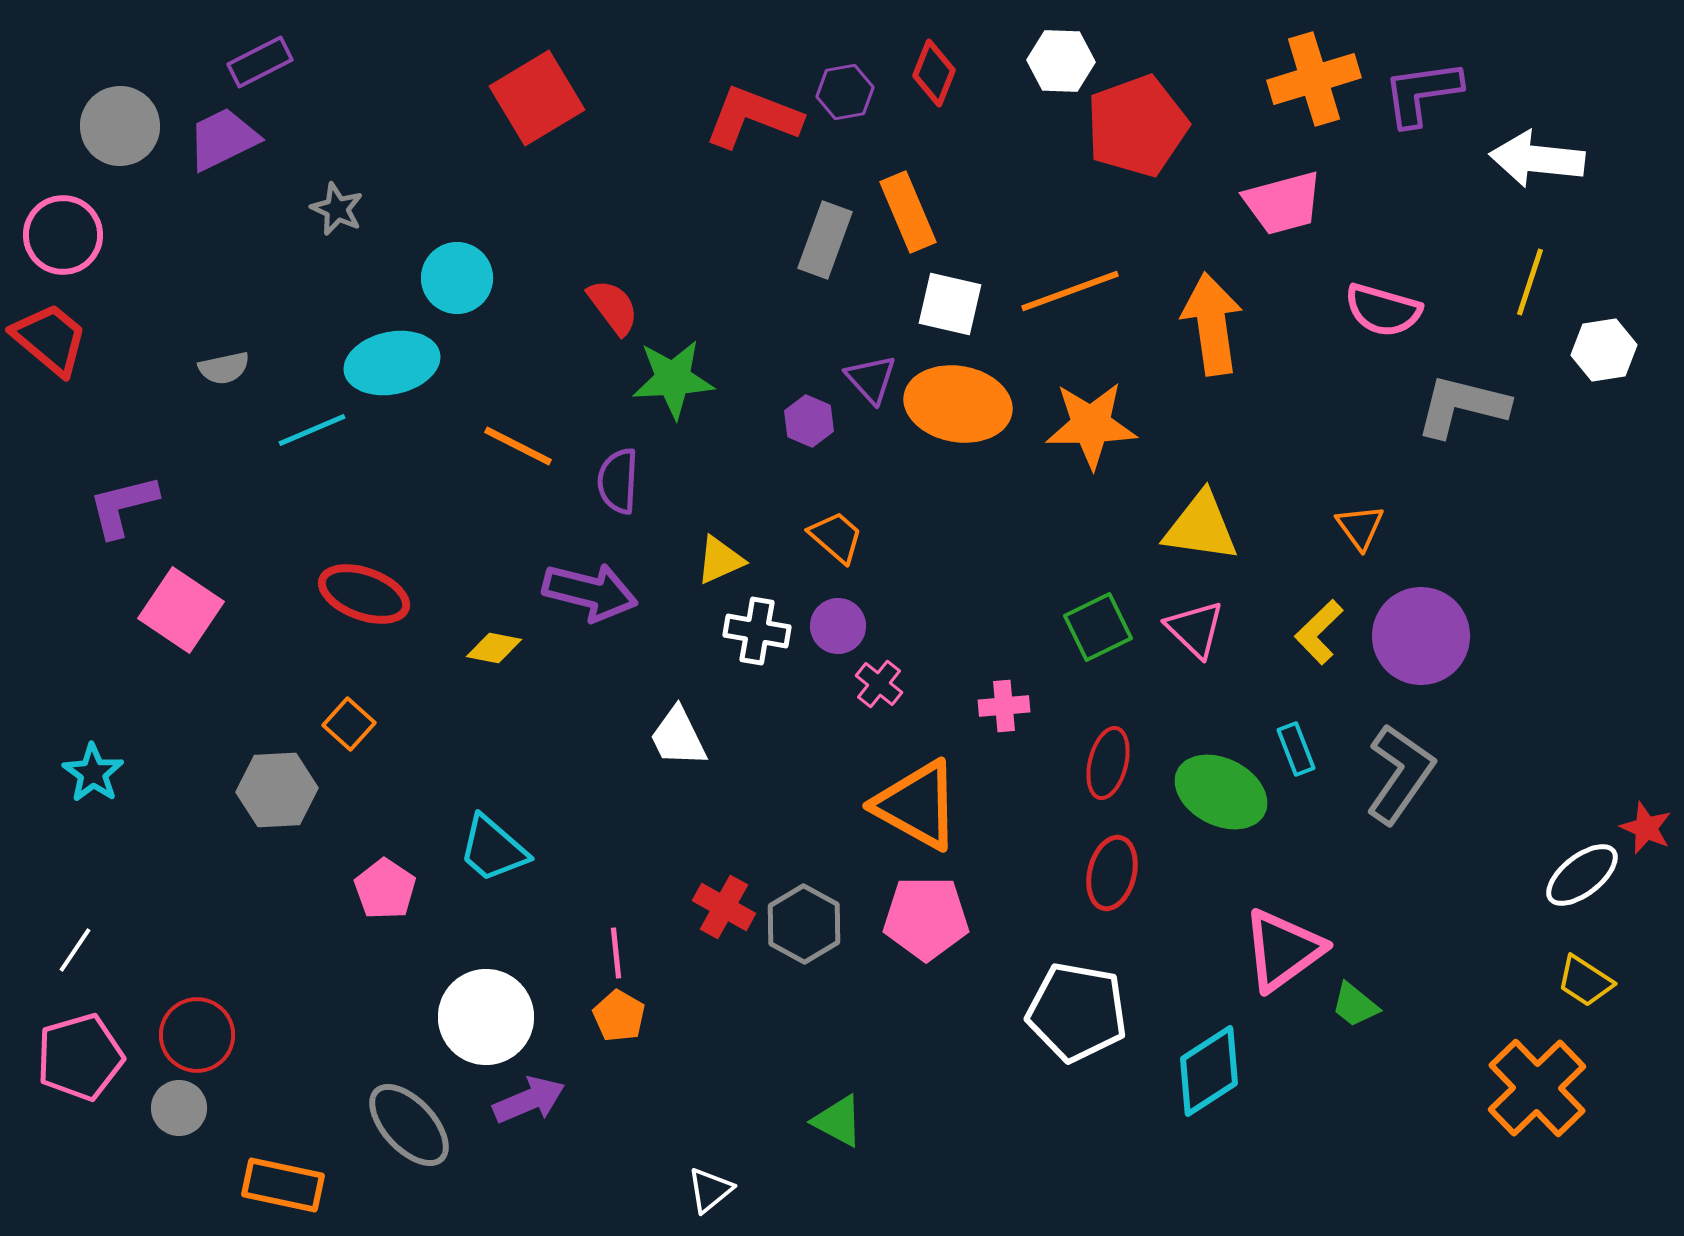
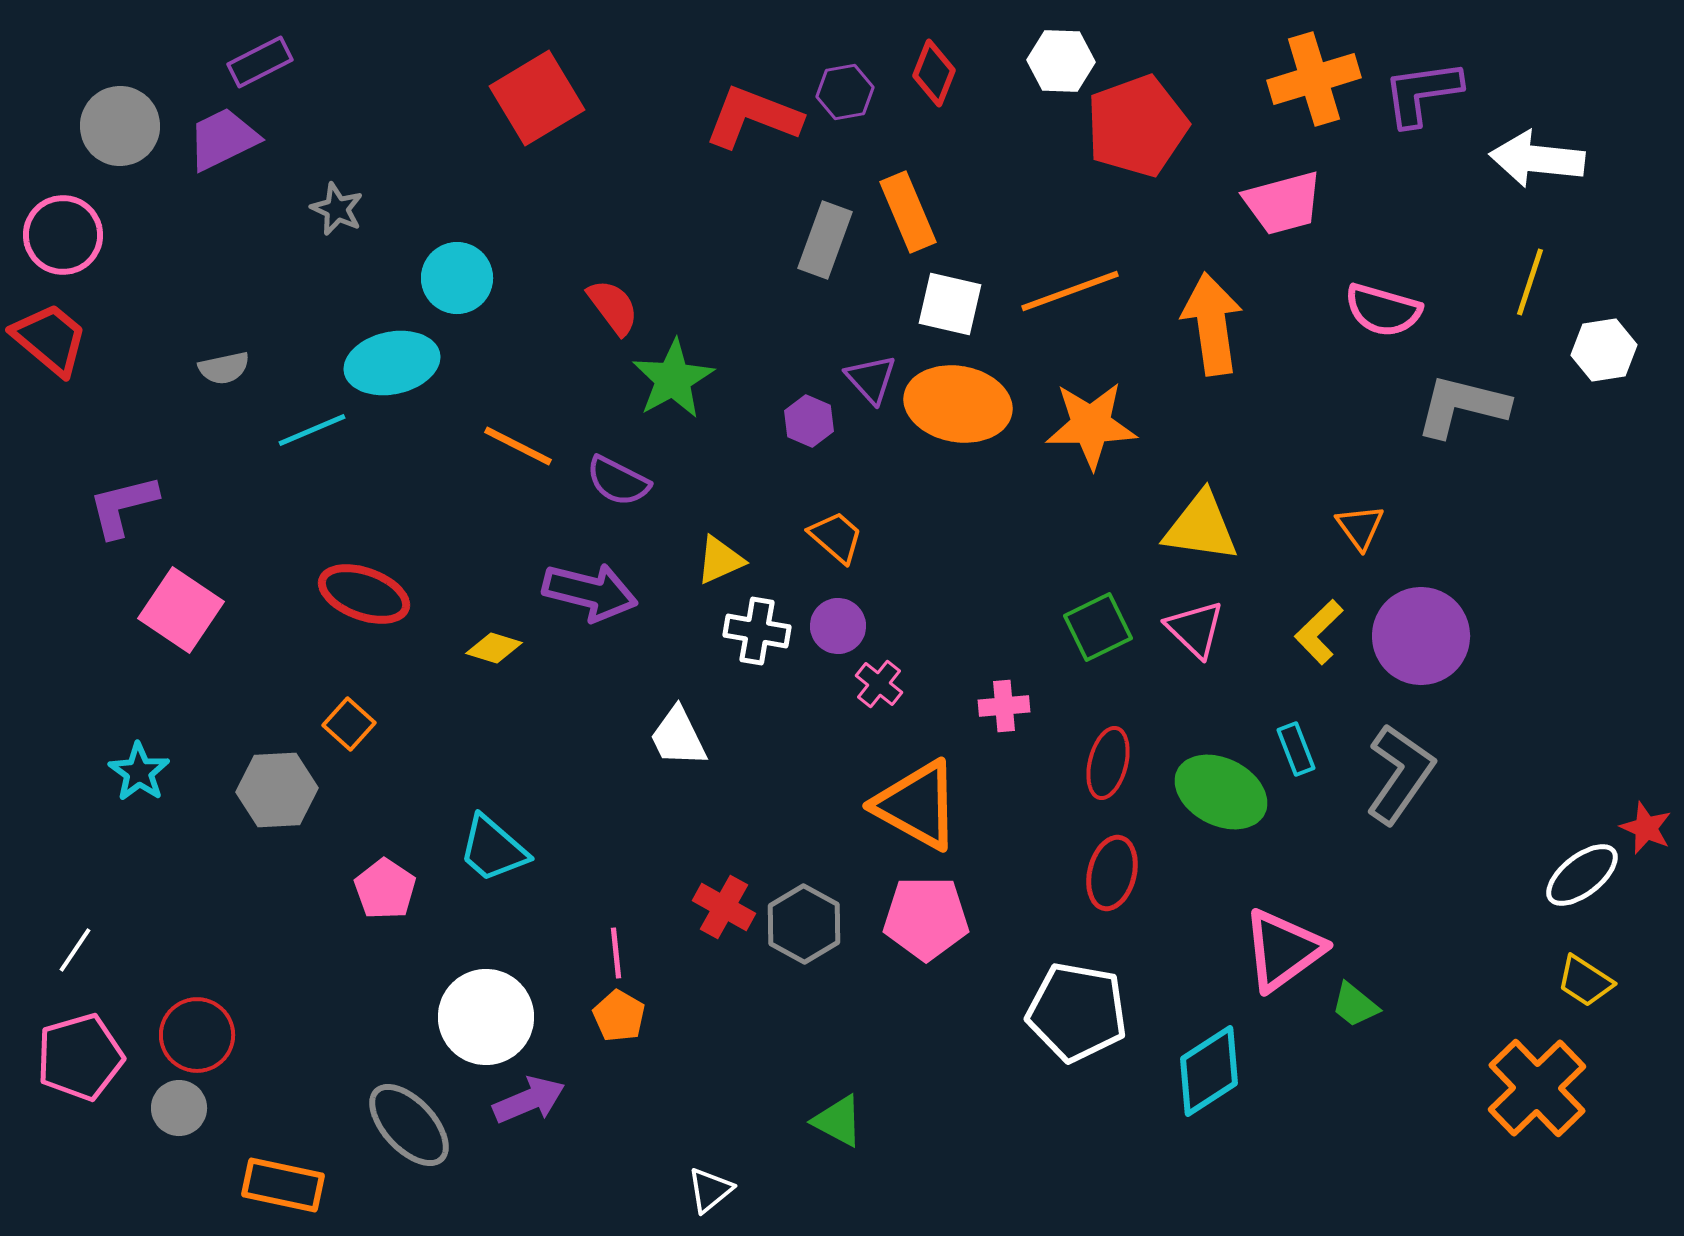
green star at (673, 379): rotated 26 degrees counterclockwise
purple semicircle at (618, 481): rotated 66 degrees counterclockwise
yellow diamond at (494, 648): rotated 6 degrees clockwise
cyan star at (93, 773): moved 46 px right, 1 px up
